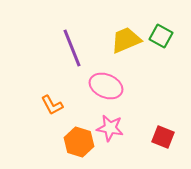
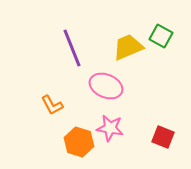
yellow trapezoid: moved 2 px right, 7 px down
